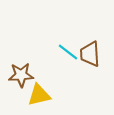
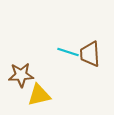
cyan line: rotated 20 degrees counterclockwise
